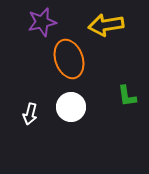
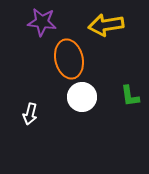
purple star: rotated 20 degrees clockwise
orange ellipse: rotated 6 degrees clockwise
green L-shape: moved 3 px right
white circle: moved 11 px right, 10 px up
